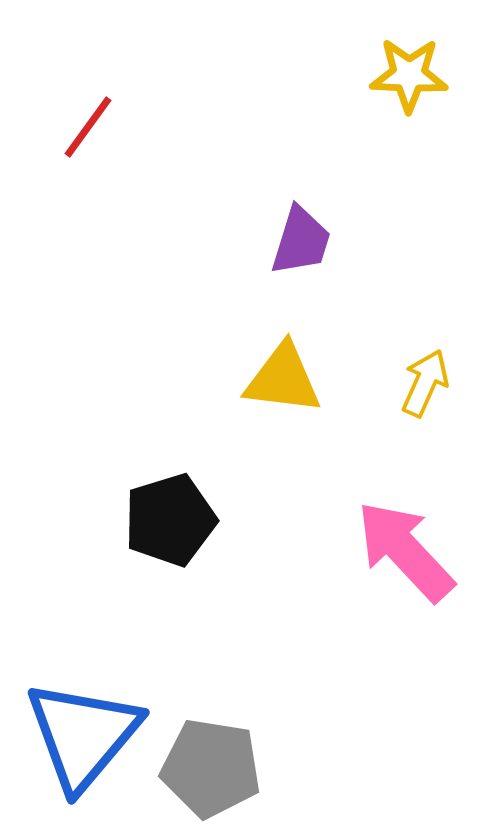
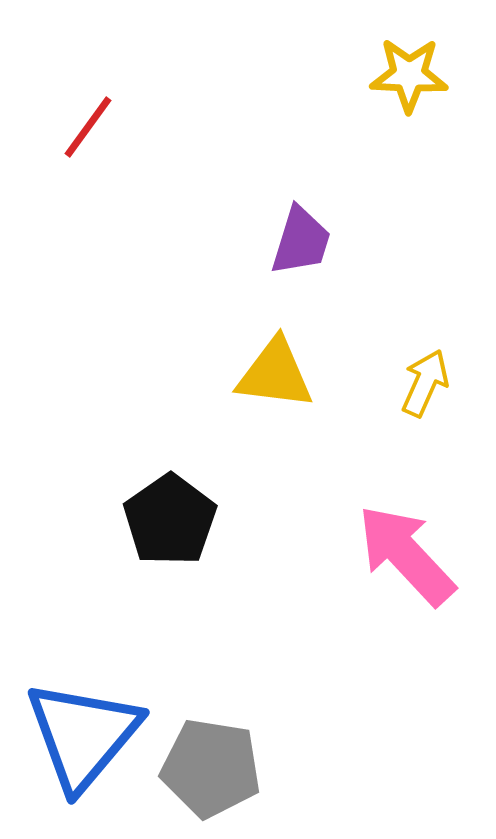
yellow triangle: moved 8 px left, 5 px up
black pentagon: rotated 18 degrees counterclockwise
pink arrow: moved 1 px right, 4 px down
